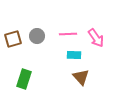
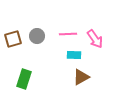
pink arrow: moved 1 px left, 1 px down
brown triangle: rotated 42 degrees clockwise
